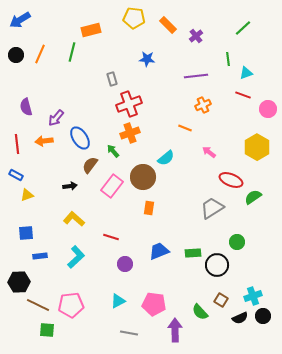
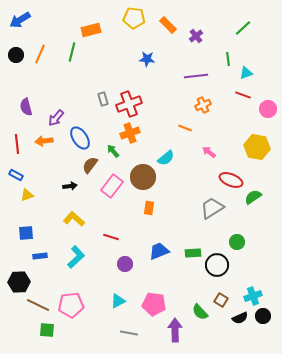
gray rectangle at (112, 79): moved 9 px left, 20 px down
yellow hexagon at (257, 147): rotated 20 degrees counterclockwise
